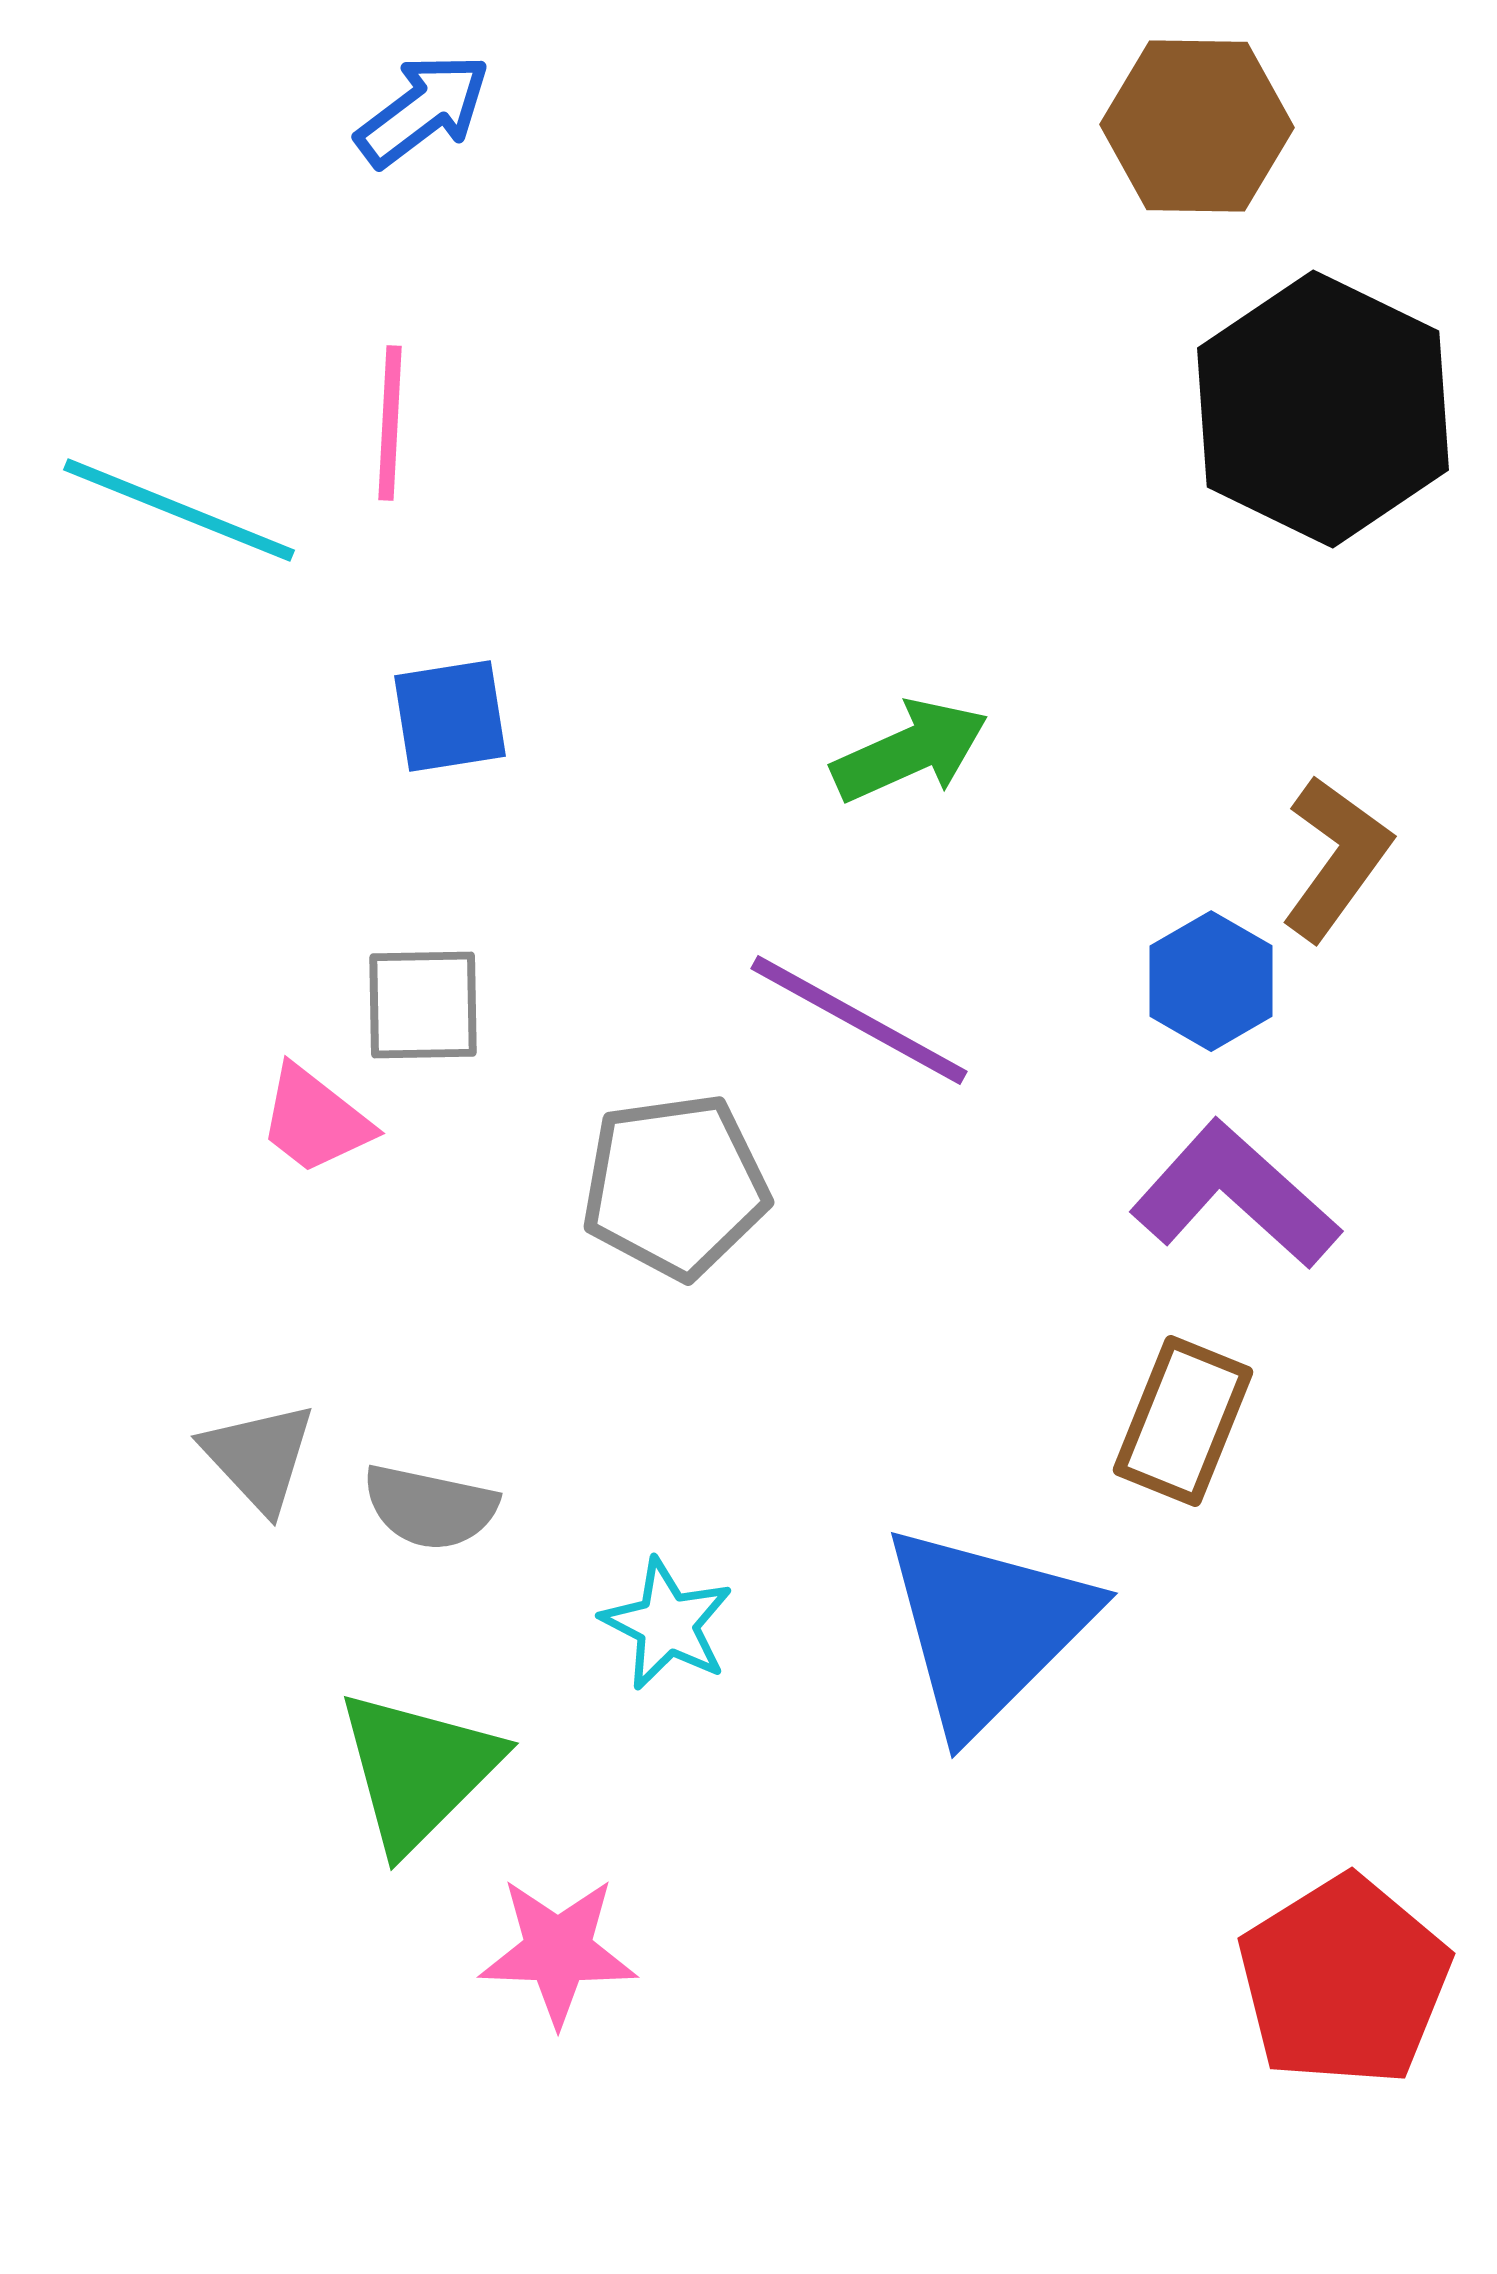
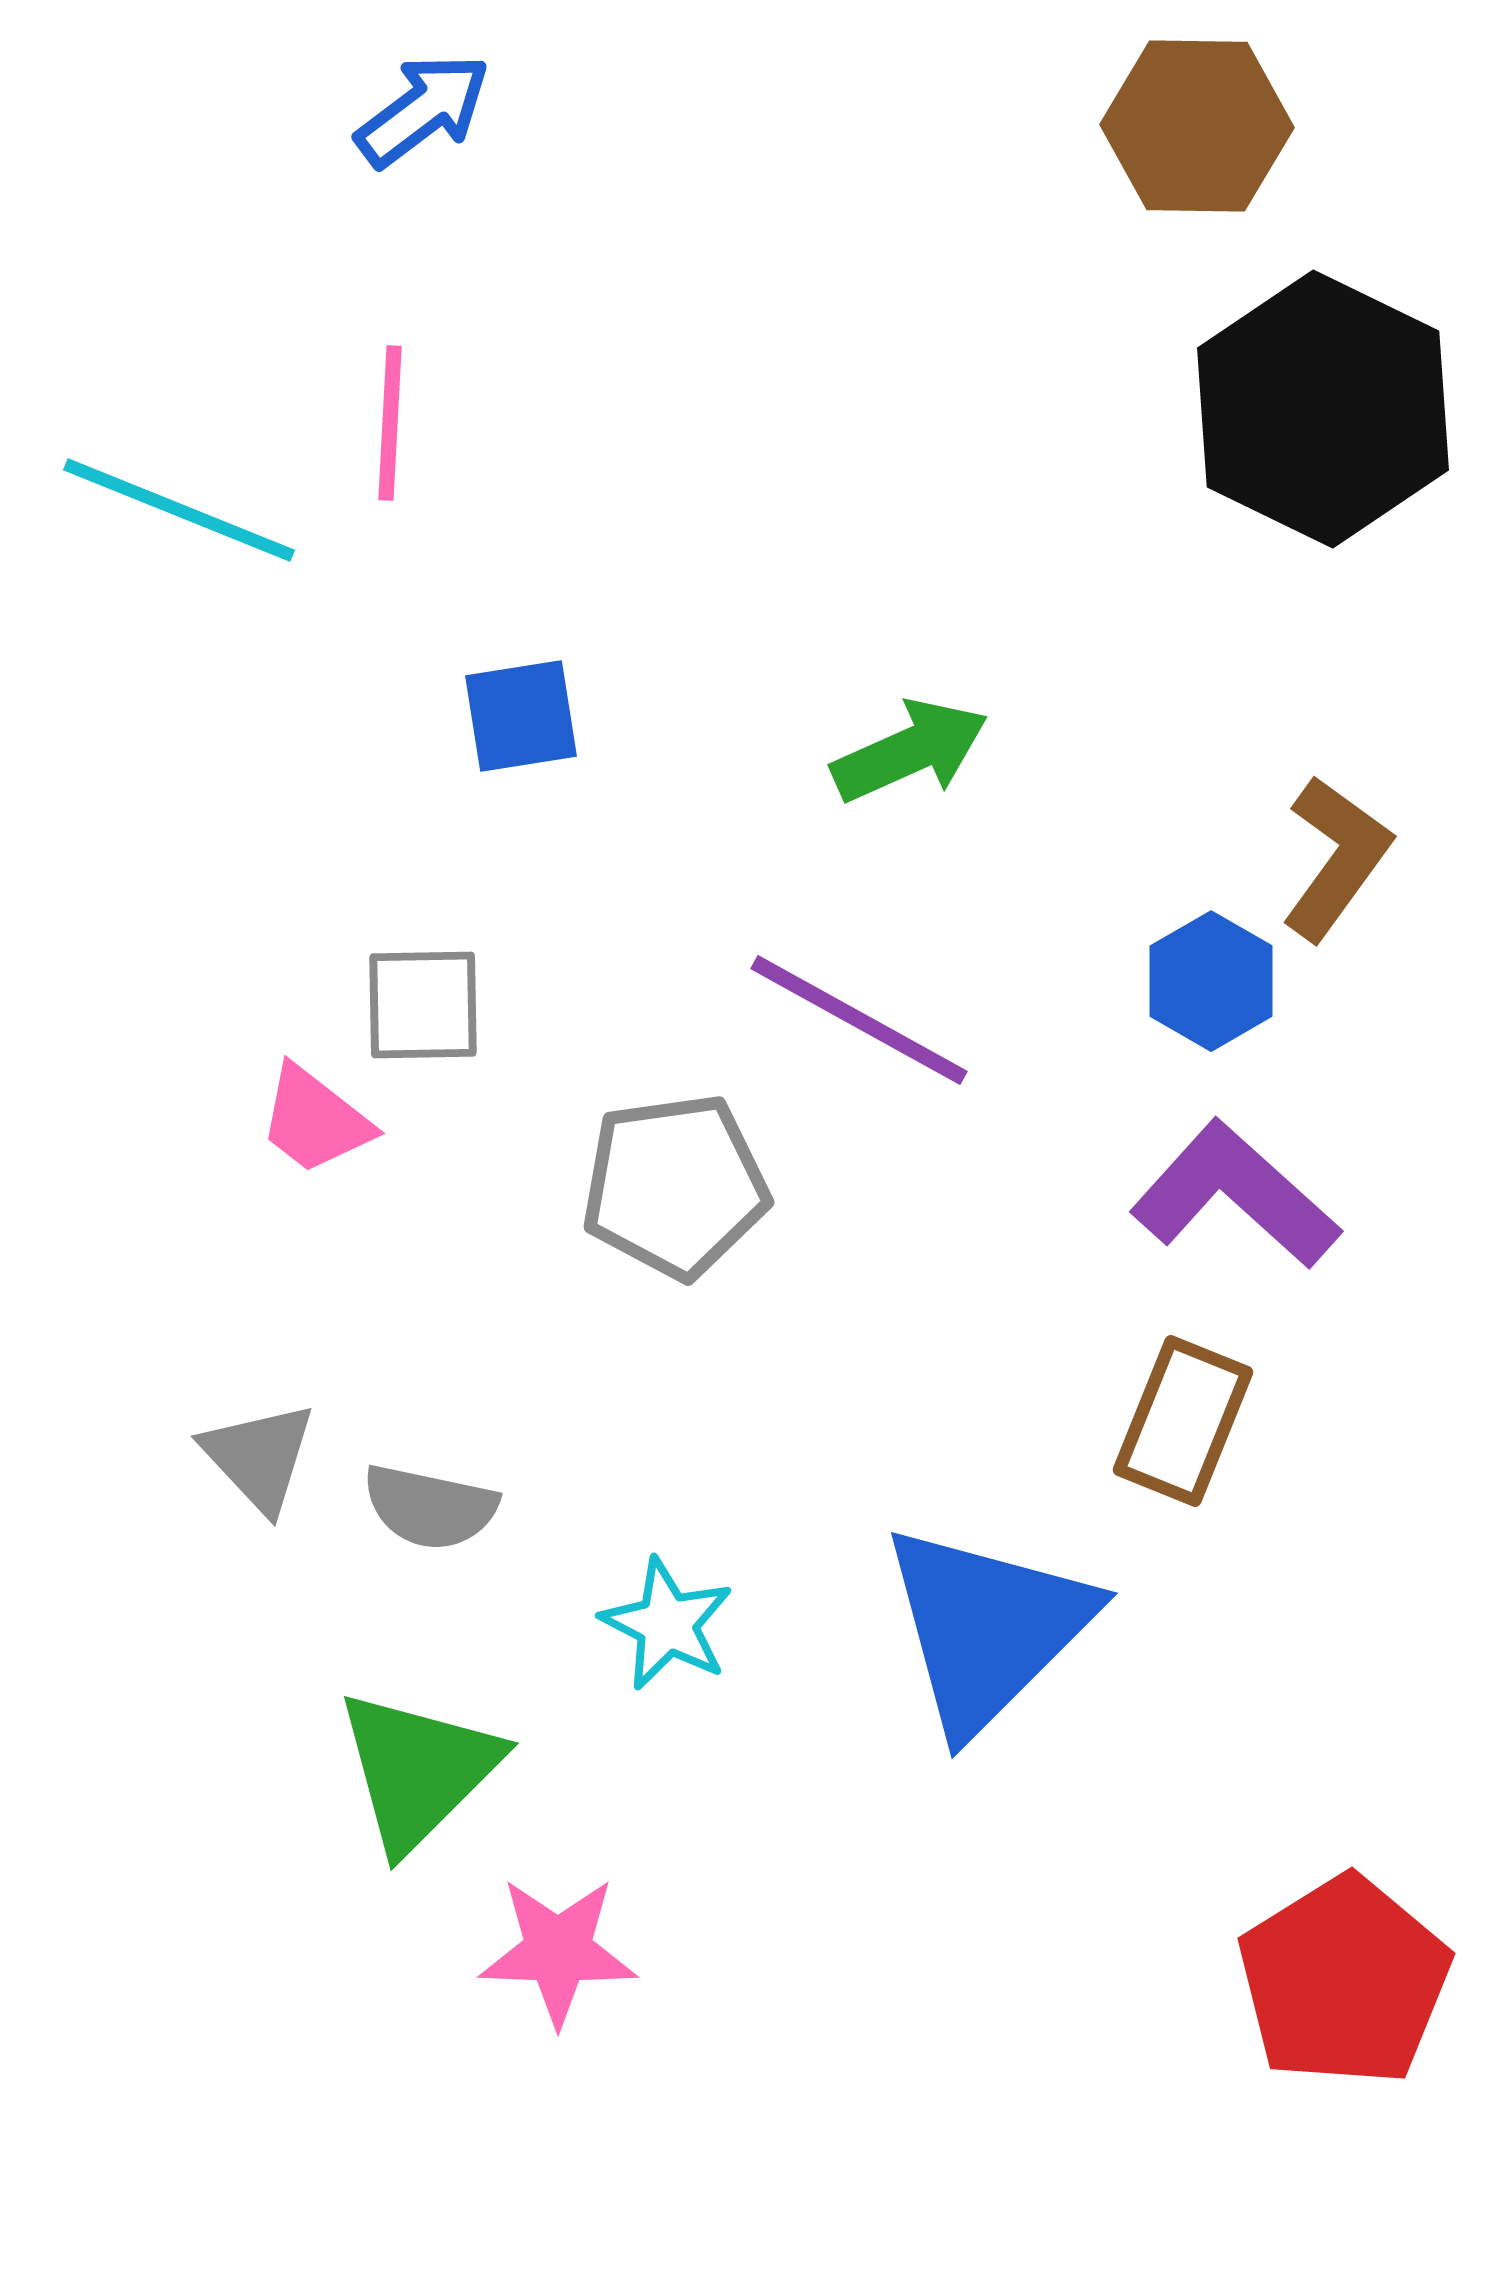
blue square: moved 71 px right
